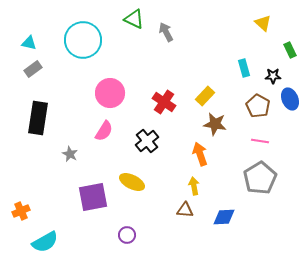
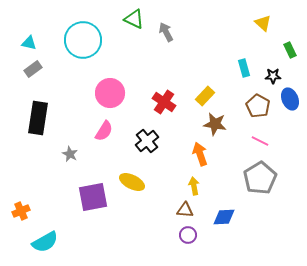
pink line: rotated 18 degrees clockwise
purple circle: moved 61 px right
